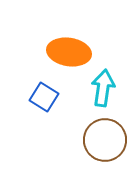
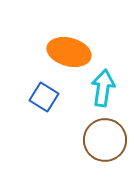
orange ellipse: rotated 6 degrees clockwise
